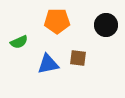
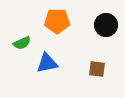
green semicircle: moved 3 px right, 1 px down
brown square: moved 19 px right, 11 px down
blue triangle: moved 1 px left, 1 px up
